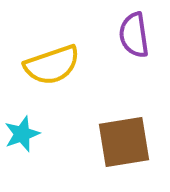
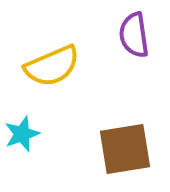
yellow semicircle: moved 1 px down; rotated 4 degrees counterclockwise
brown square: moved 1 px right, 7 px down
